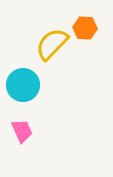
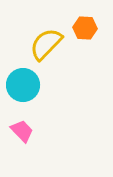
yellow semicircle: moved 6 px left
pink trapezoid: rotated 20 degrees counterclockwise
